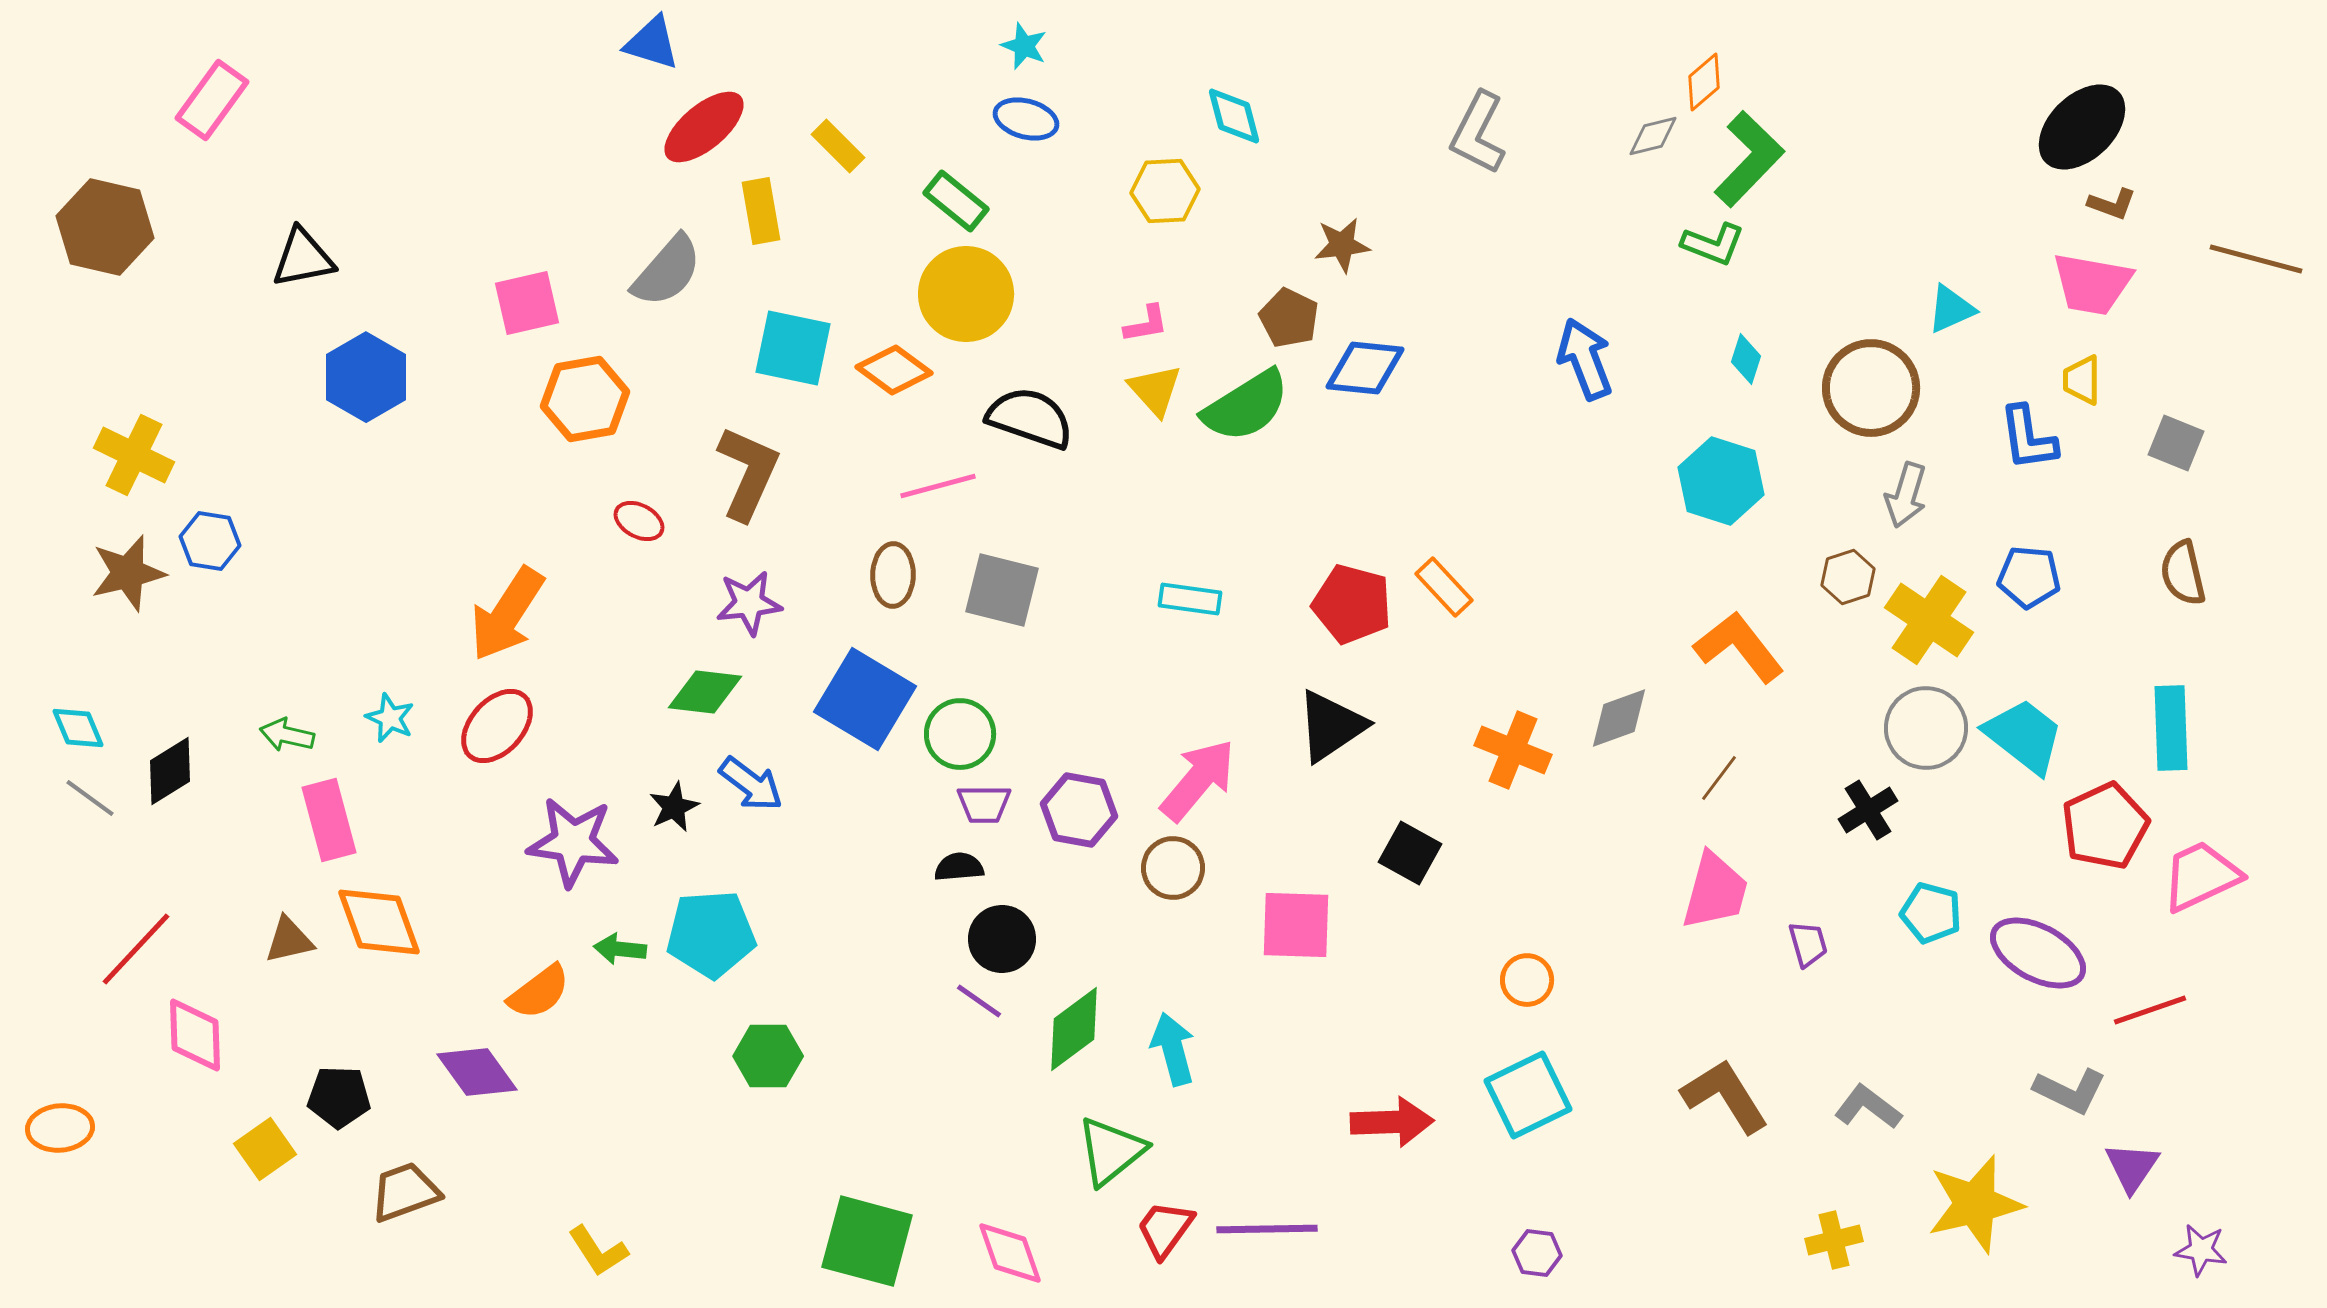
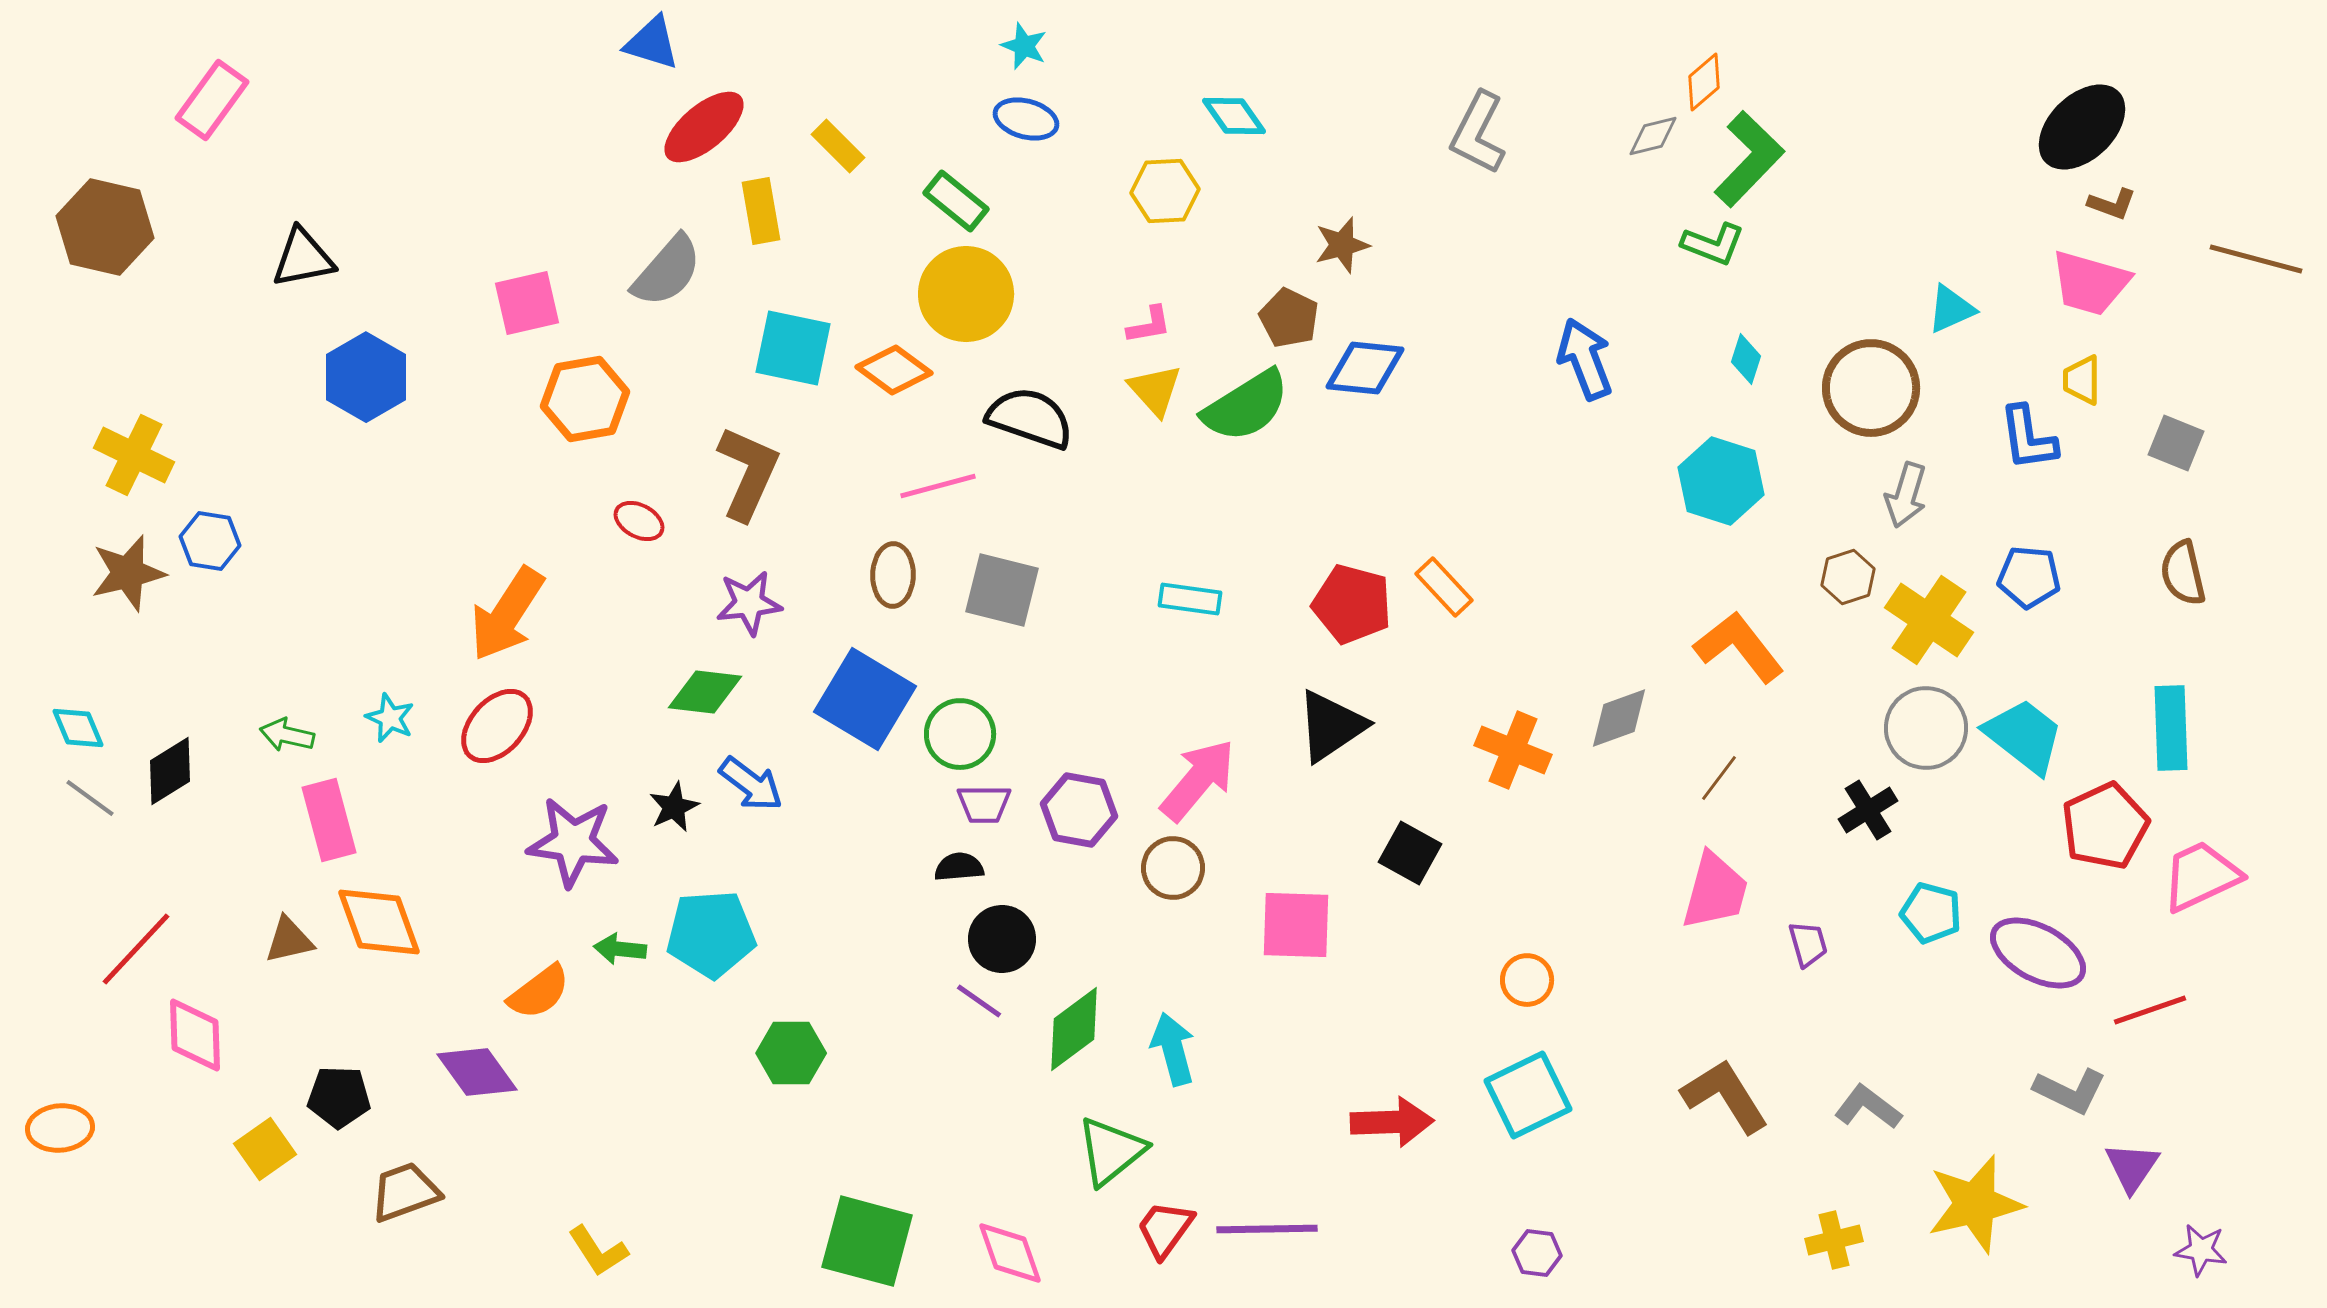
cyan diamond at (1234, 116): rotated 20 degrees counterclockwise
brown star at (1342, 245): rotated 8 degrees counterclockwise
pink trapezoid at (2092, 284): moved 2 px left, 1 px up; rotated 6 degrees clockwise
pink L-shape at (1146, 324): moved 3 px right, 1 px down
green hexagon at (768, 1056): moved 23 px right, 3 px up
